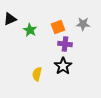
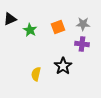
purple cross: moved 17 px right
yellow semicircle: moved 1 px left
